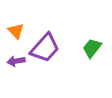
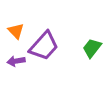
purple trapezoid: moved 1 px left, 2 px up
